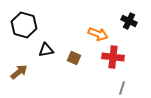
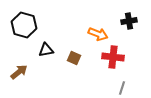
black cross: rotated 35 degrees counterclockwise
